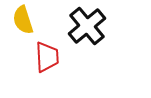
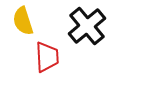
yellow semicircle: moved 1 px down
